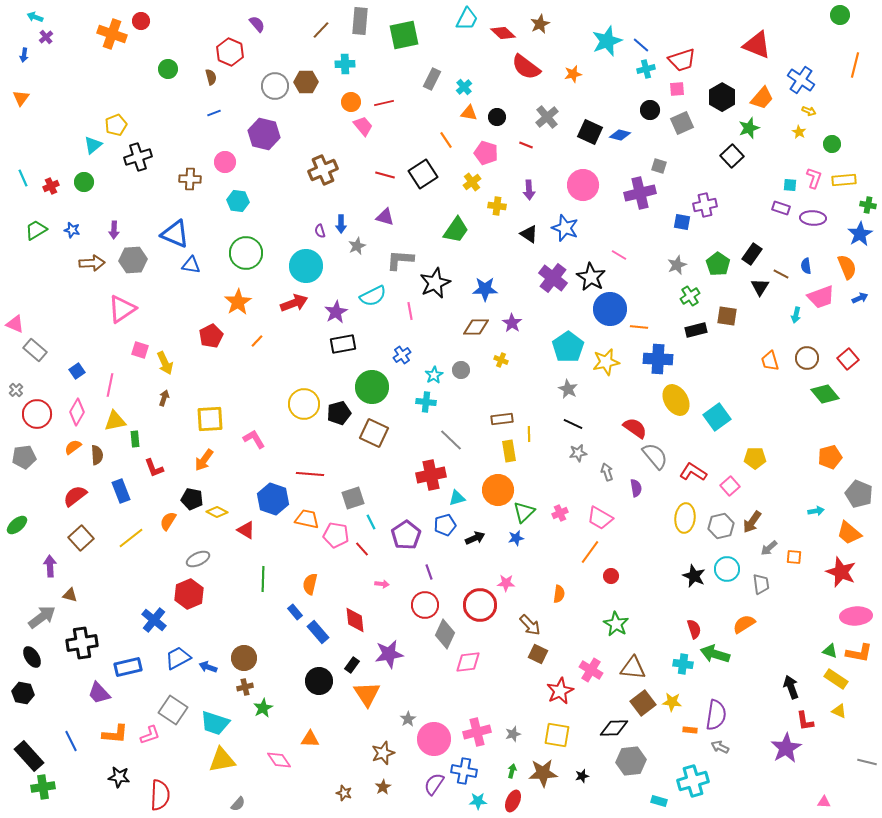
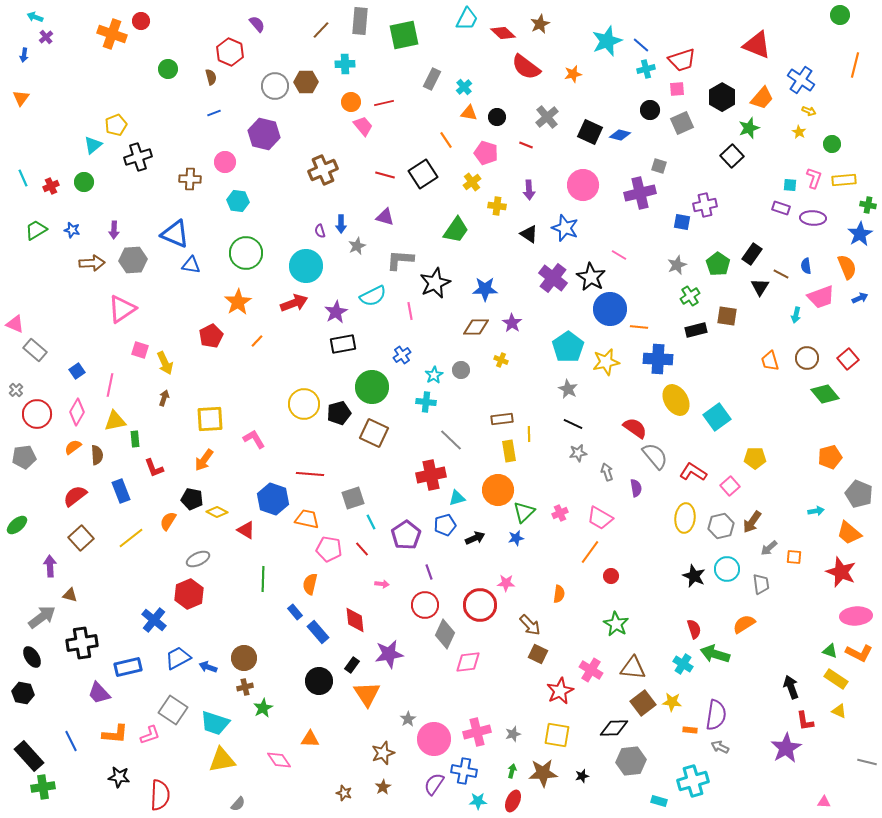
pink pentagon at (336, 535): moved 7 px left, 14 px down
orange L-shape at (859, 653): rotated 16 degrees clockwise
cyan cross at (683, 664): rotated 24 degrees clockwise
